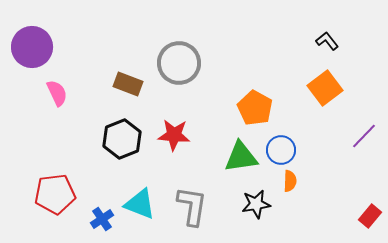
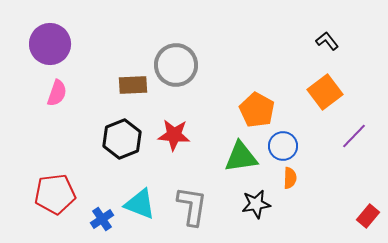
purple circle: moved 18 px right, 3 px up
gray circle: moved 3 px left, 2 px down
brown rectangle: moved 5 px right, 1 px down; rotated 24 degrees counterclockwise
orange square: moved 4 px down
pink semicircle: rotated 44 degrees clockwise
orange pentagon: moved 2 px right, 2 px down
purple line: moved 10 px left
blue circle: moved 2 px right, 4 px up
orange semicircle: moved 3 px up
red rectangle: moved 2 px left
